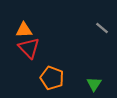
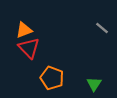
orange triangle: rotated 18 degrees counterclockwise
